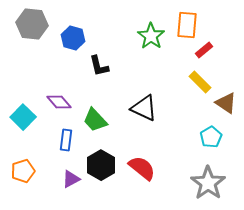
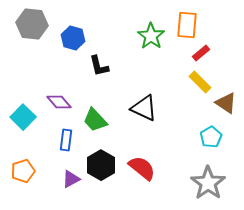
red rectangle: moved 3 px left, 3 px down
